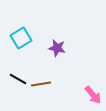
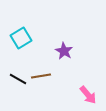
purple star: moved 7 px right, 3 px down; rotated 18 degrees clockwise
brown line: moved 8 px up
pink arrow: moved 5 px left
